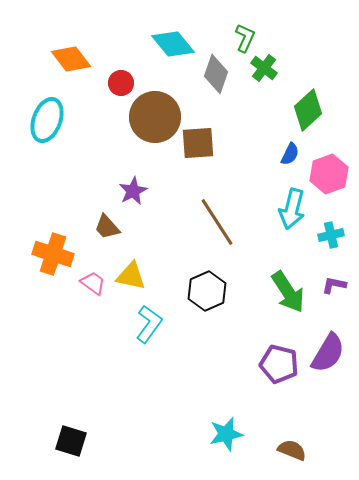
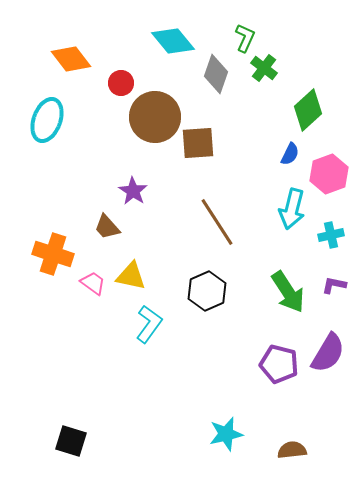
cyan diamond: moved 3 px up
purple star: rotated 12 degrees counterclockwise
brown semicircle: rotated 28 degrees counterclockwise
